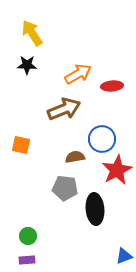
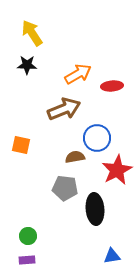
blue circle: moved 5 px left, 1 px up
blue triangle: moved 12 px left; rotated 12 degrees clockwise
